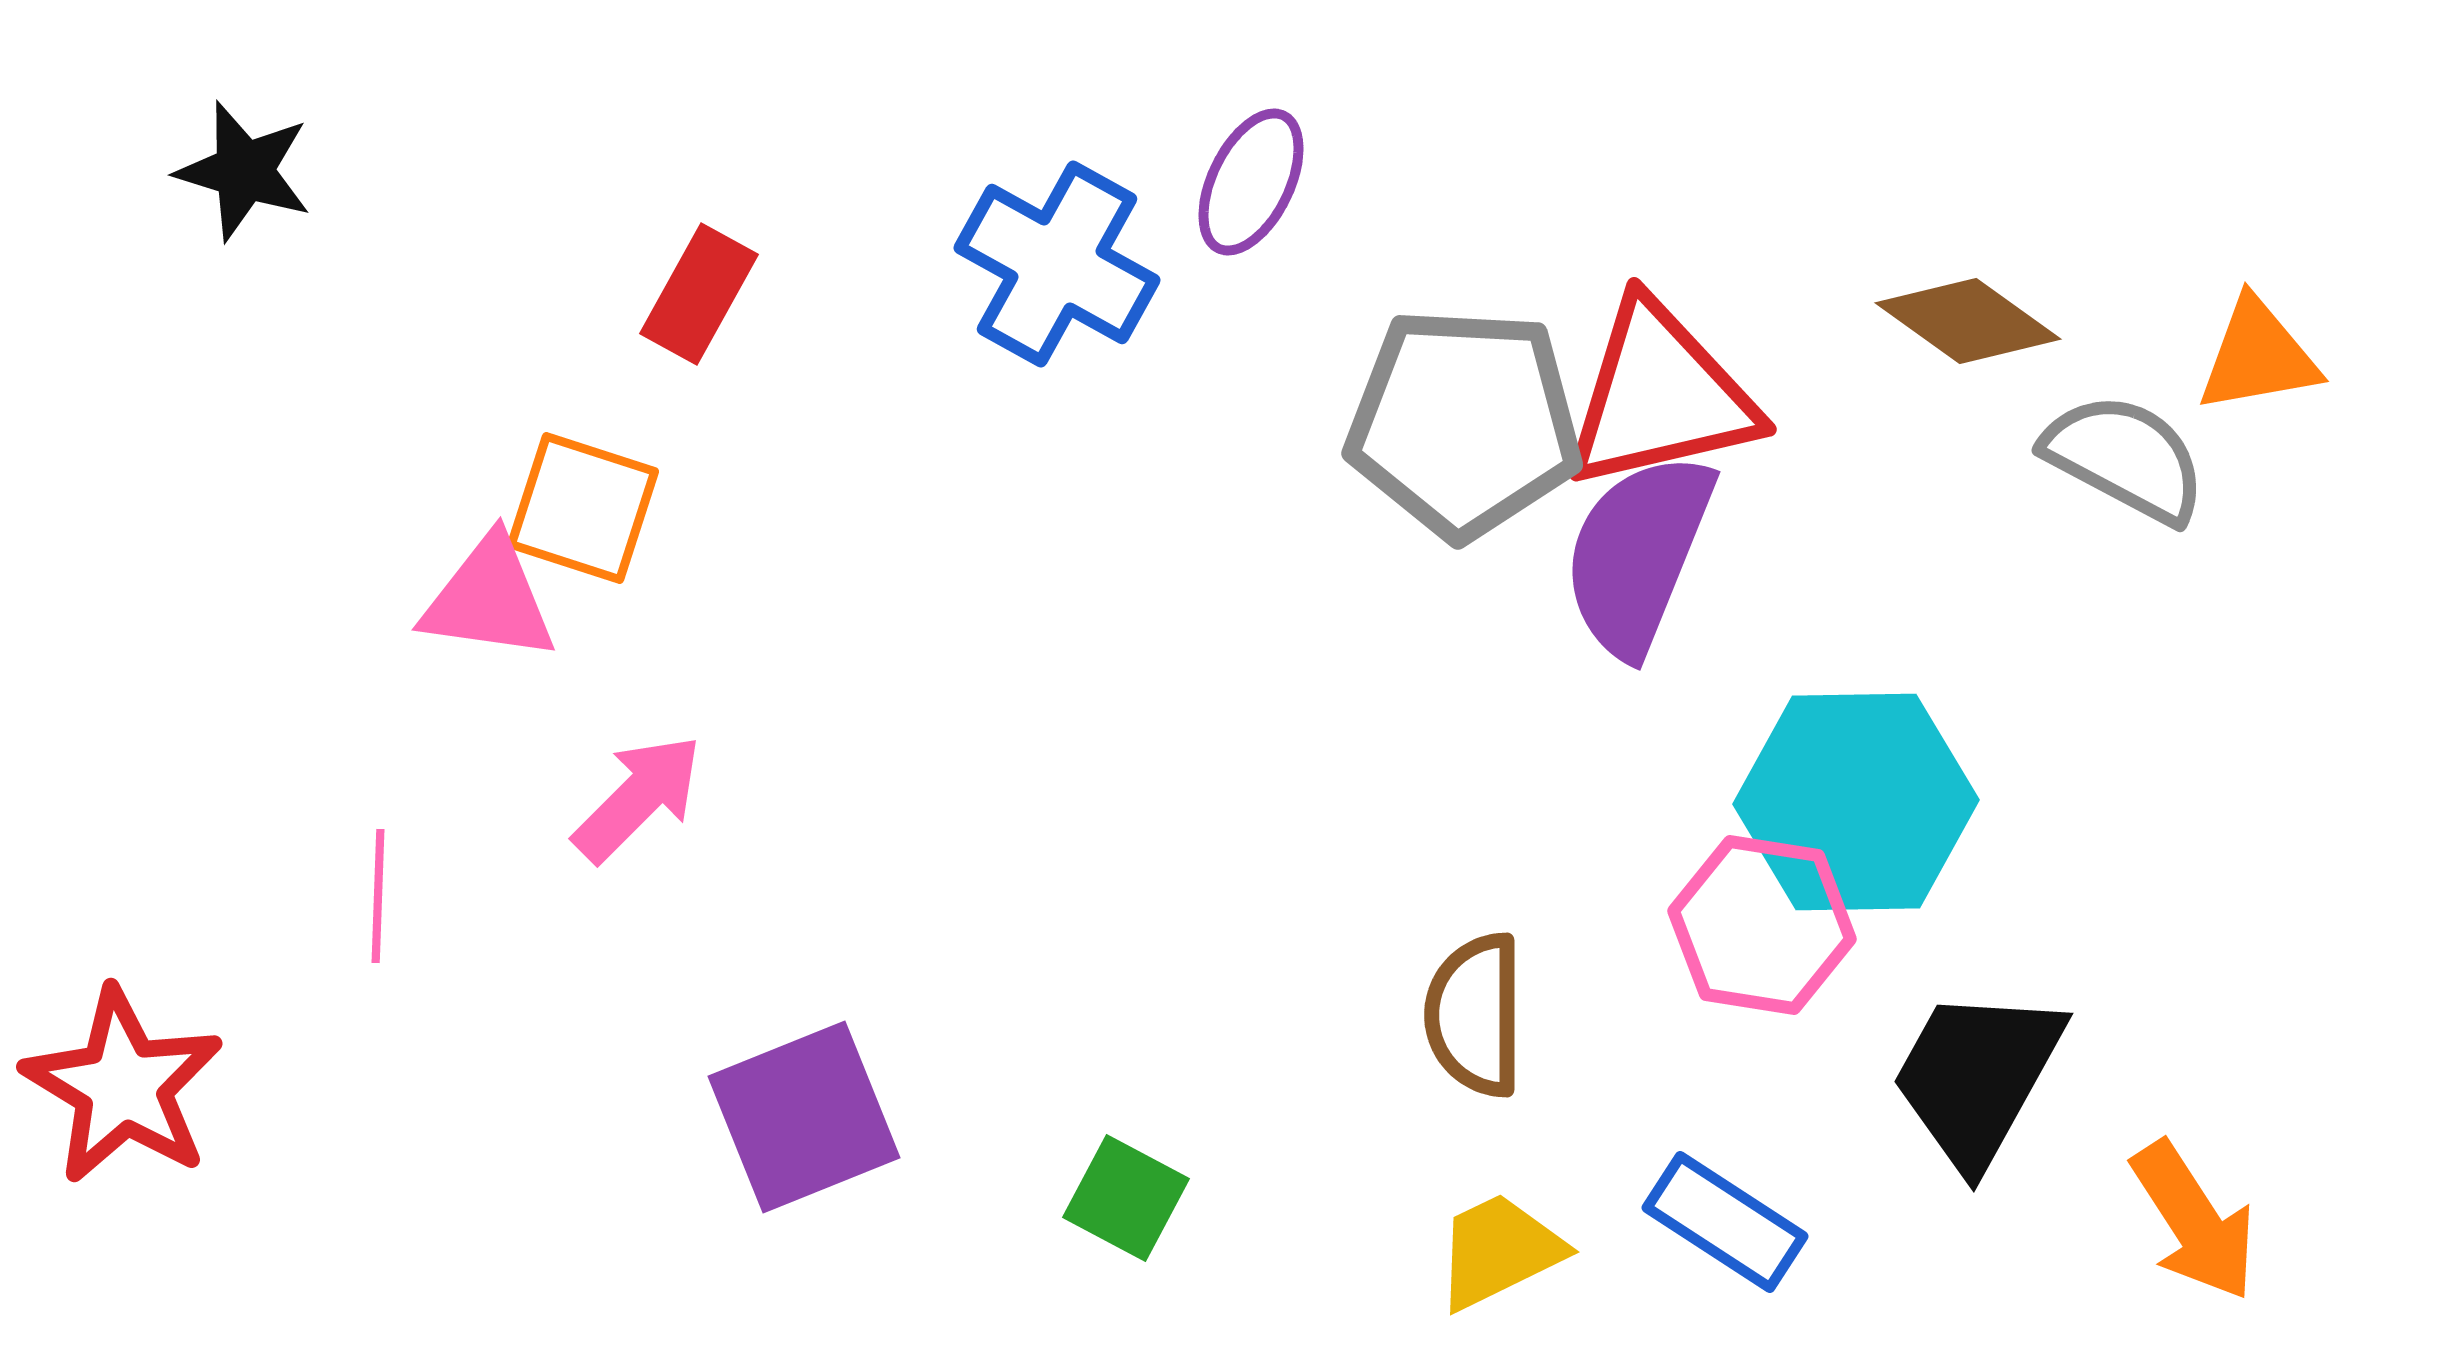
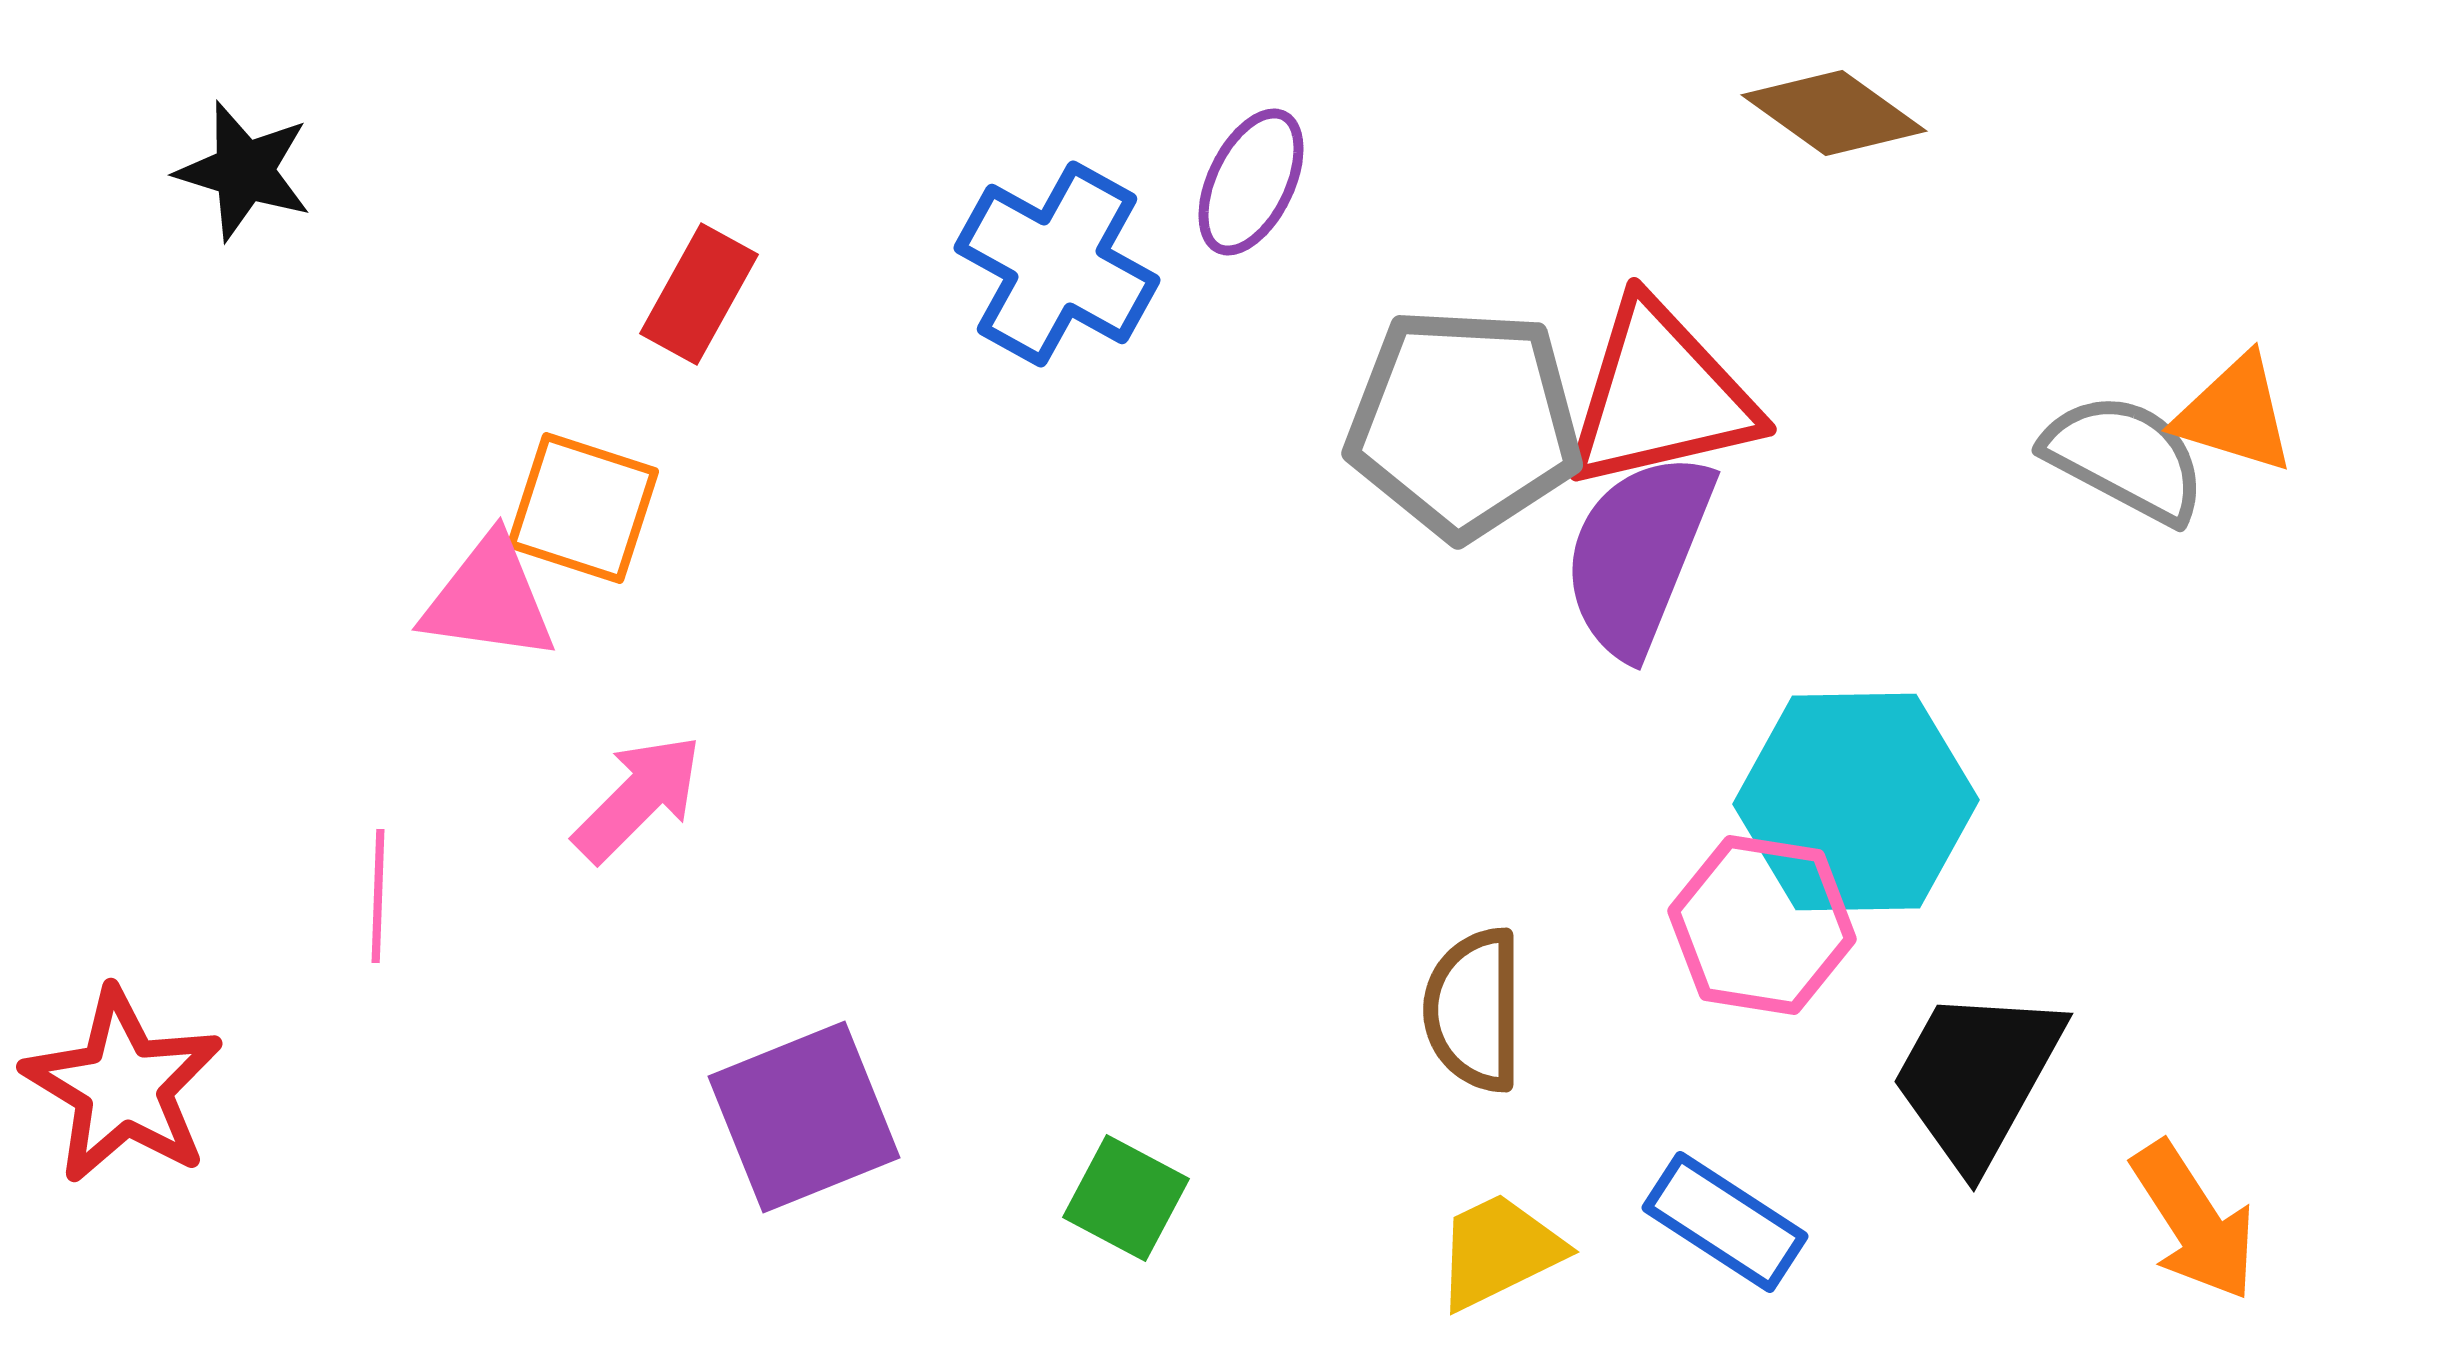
brown diamond: moved 134 px left, 208 px up
orange triangle: moved 23 px left, 58 px down; rotated 27 degrees clockwise
brown semicircle: moved 1 px left, 5 px up
